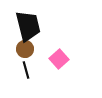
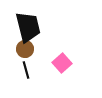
black trapezoid: moved 1 px down
pink square: moved 3 px right, 4 px down
